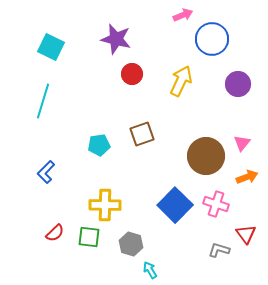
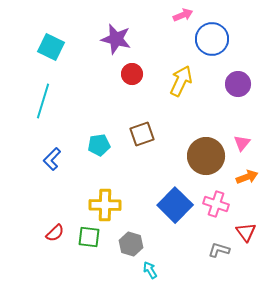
blue L-shape: moved 6 px right, 13 px up
red triangle: moved 2 px up
